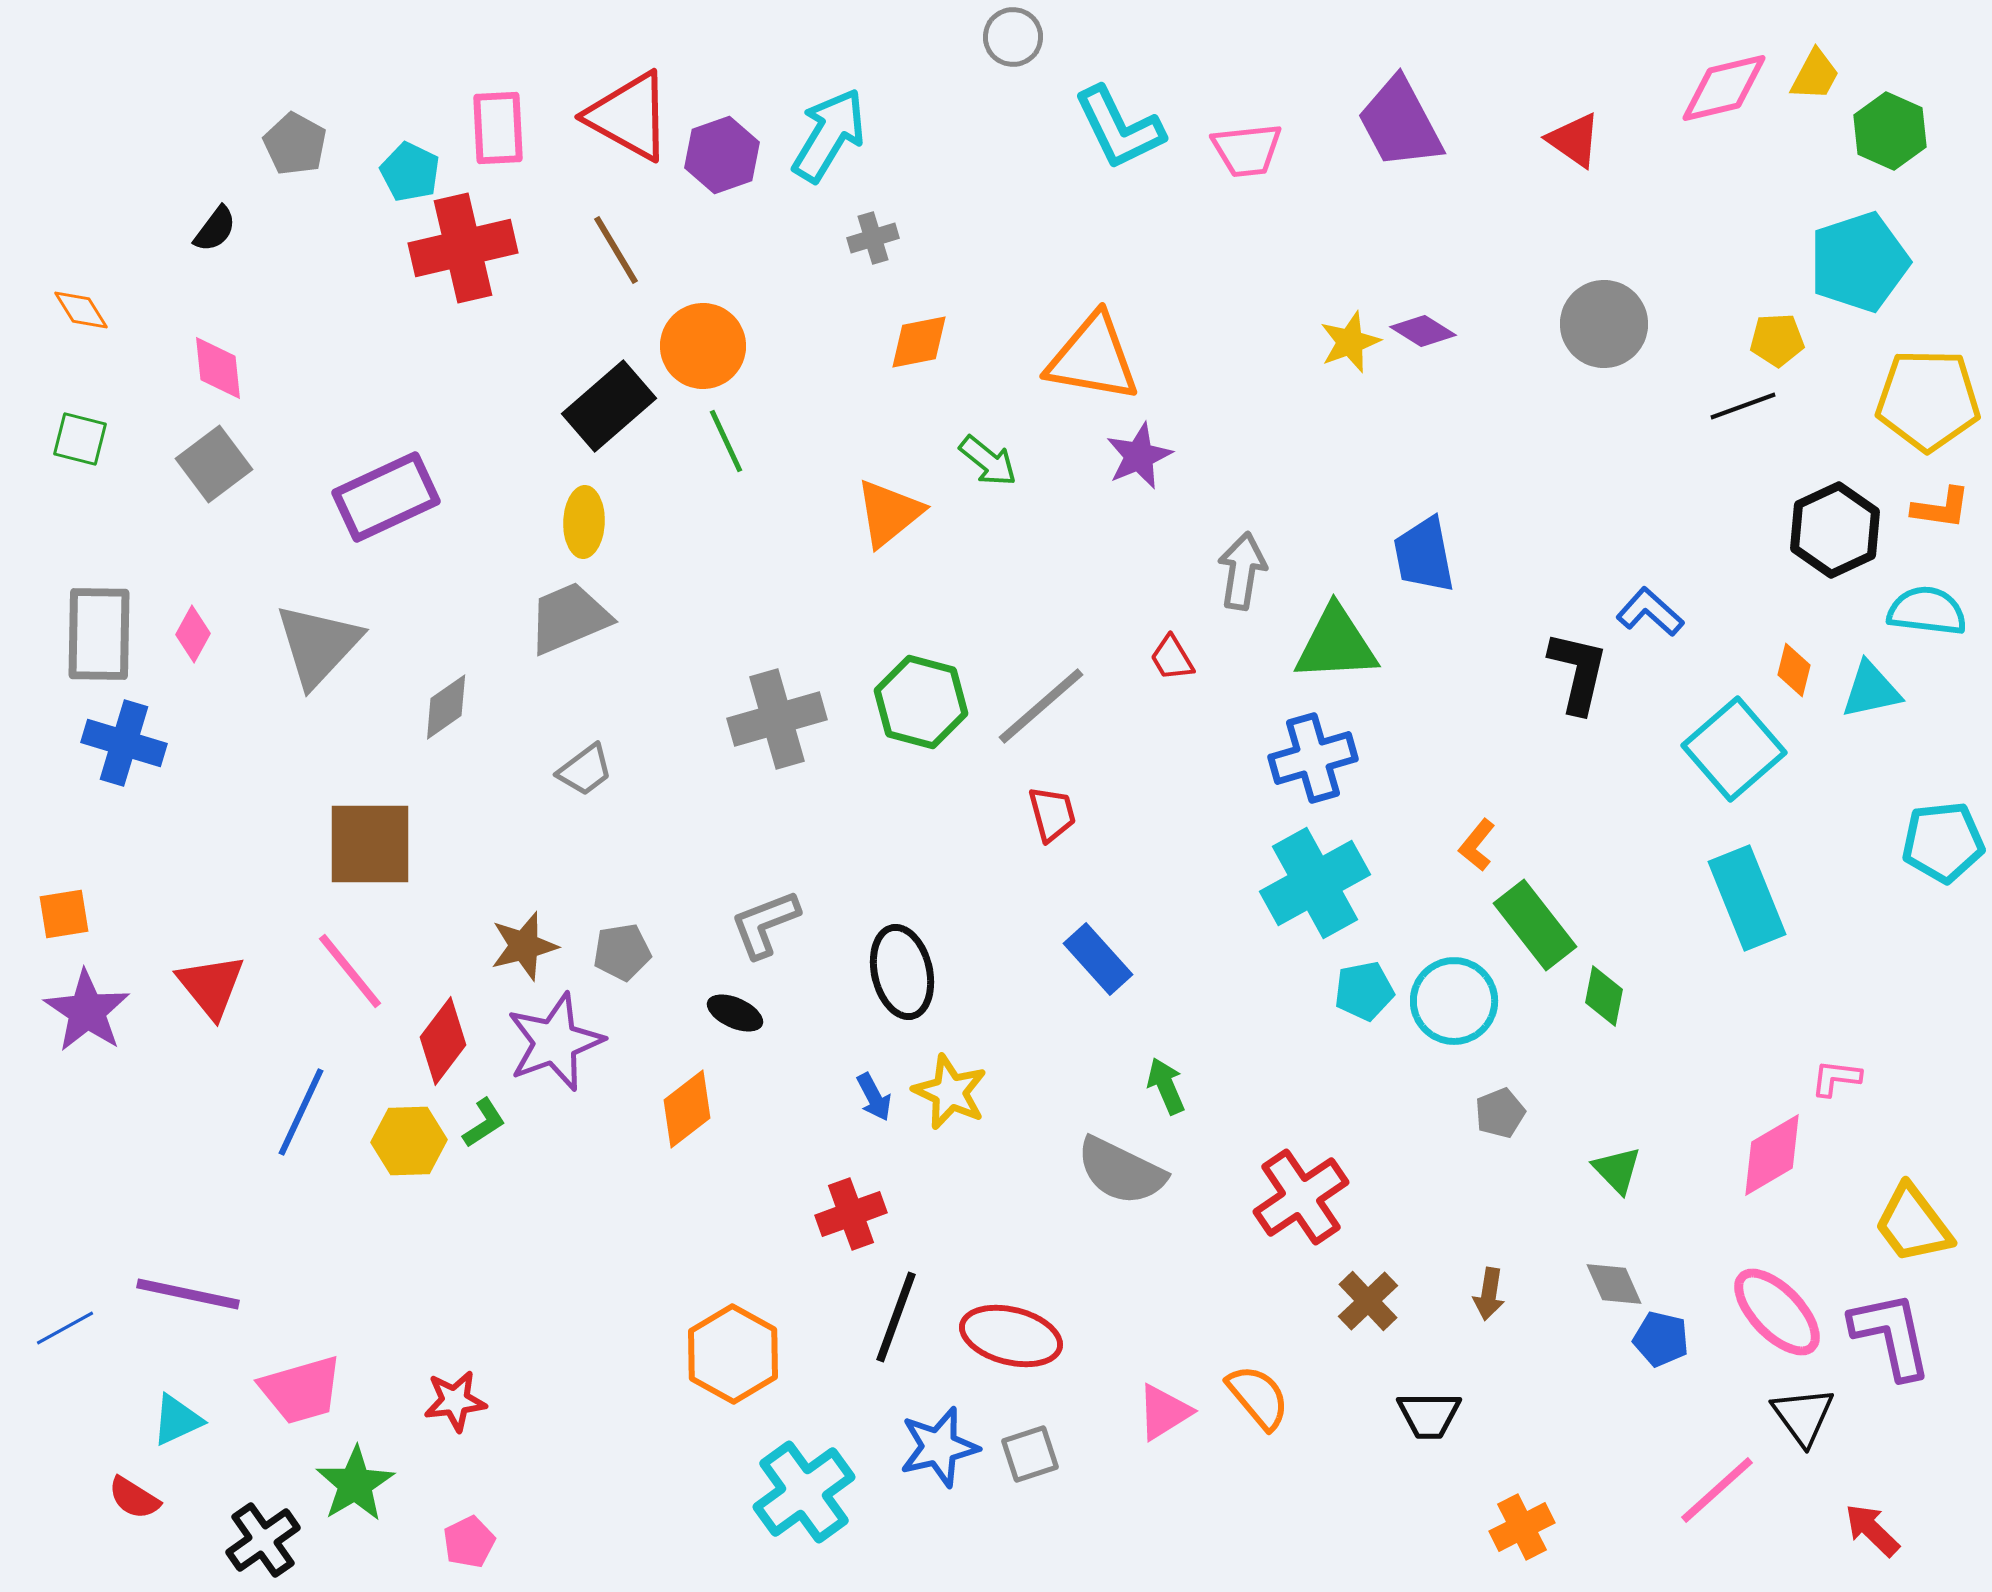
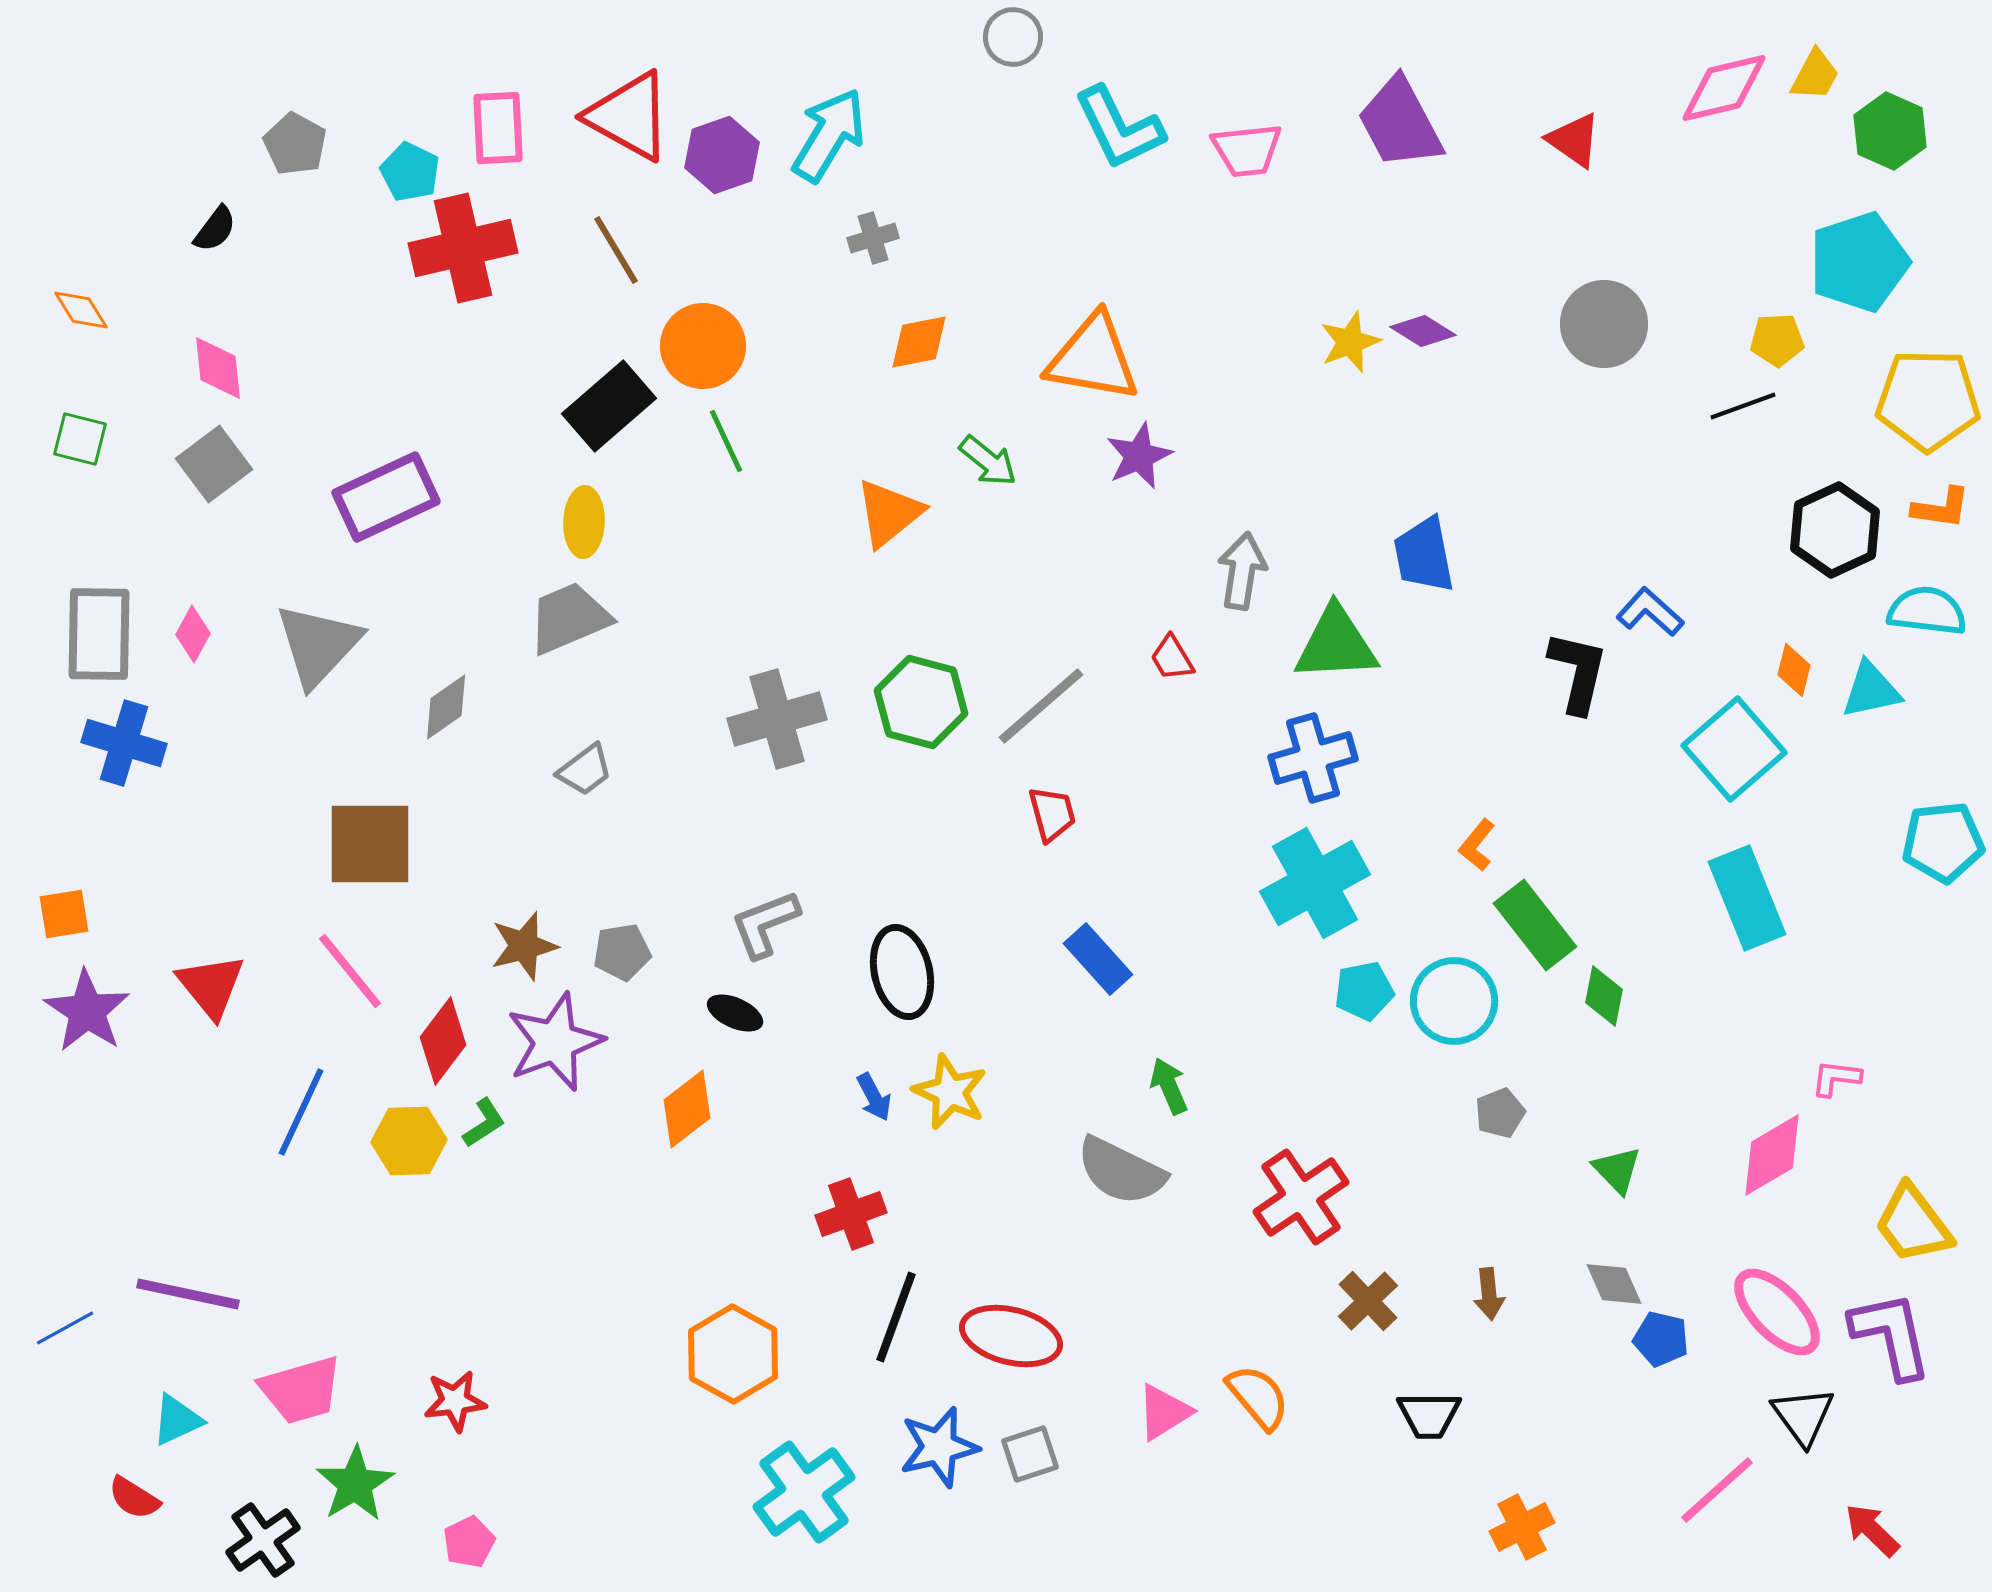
green arrow at (1166, 1086): moved 3 px right
brown arrow at (1489, 1294): rotated 15 degrees counterclockwise
